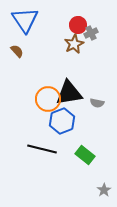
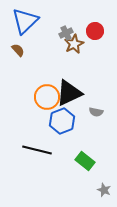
blue triangle: moved 1 px down; rotated 20 degrees clockwise
red circle: moved 17 px right, 6 px down
gray cross: moved 25 px left
brown semicircle: moved 1 px right, 1 px up
black triangle: rotated 16 degrees counterclockwise
orange circle: moved 1 px left, 2 px up
gray semicircle: moved 1 px left, 9 px down
black line: moved 5 px left, 1 px down
green rectangle: moved 6 px down
gray star: rotated 16 degrees counterclockwise
